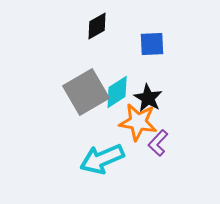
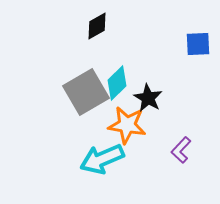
blue square: moved 46 px right
cyan diamond: moved 9 px up; rotated 12 degrees counterclockwise
orange star: moved 11 px left, 3 px down
purple L-shape: moved 23 px right, 7 px down
